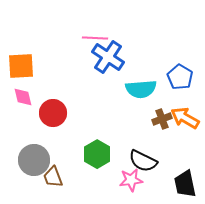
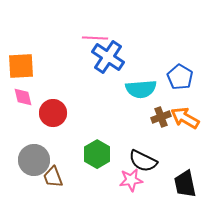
brown cross: moved 1 px left, 2 px up
